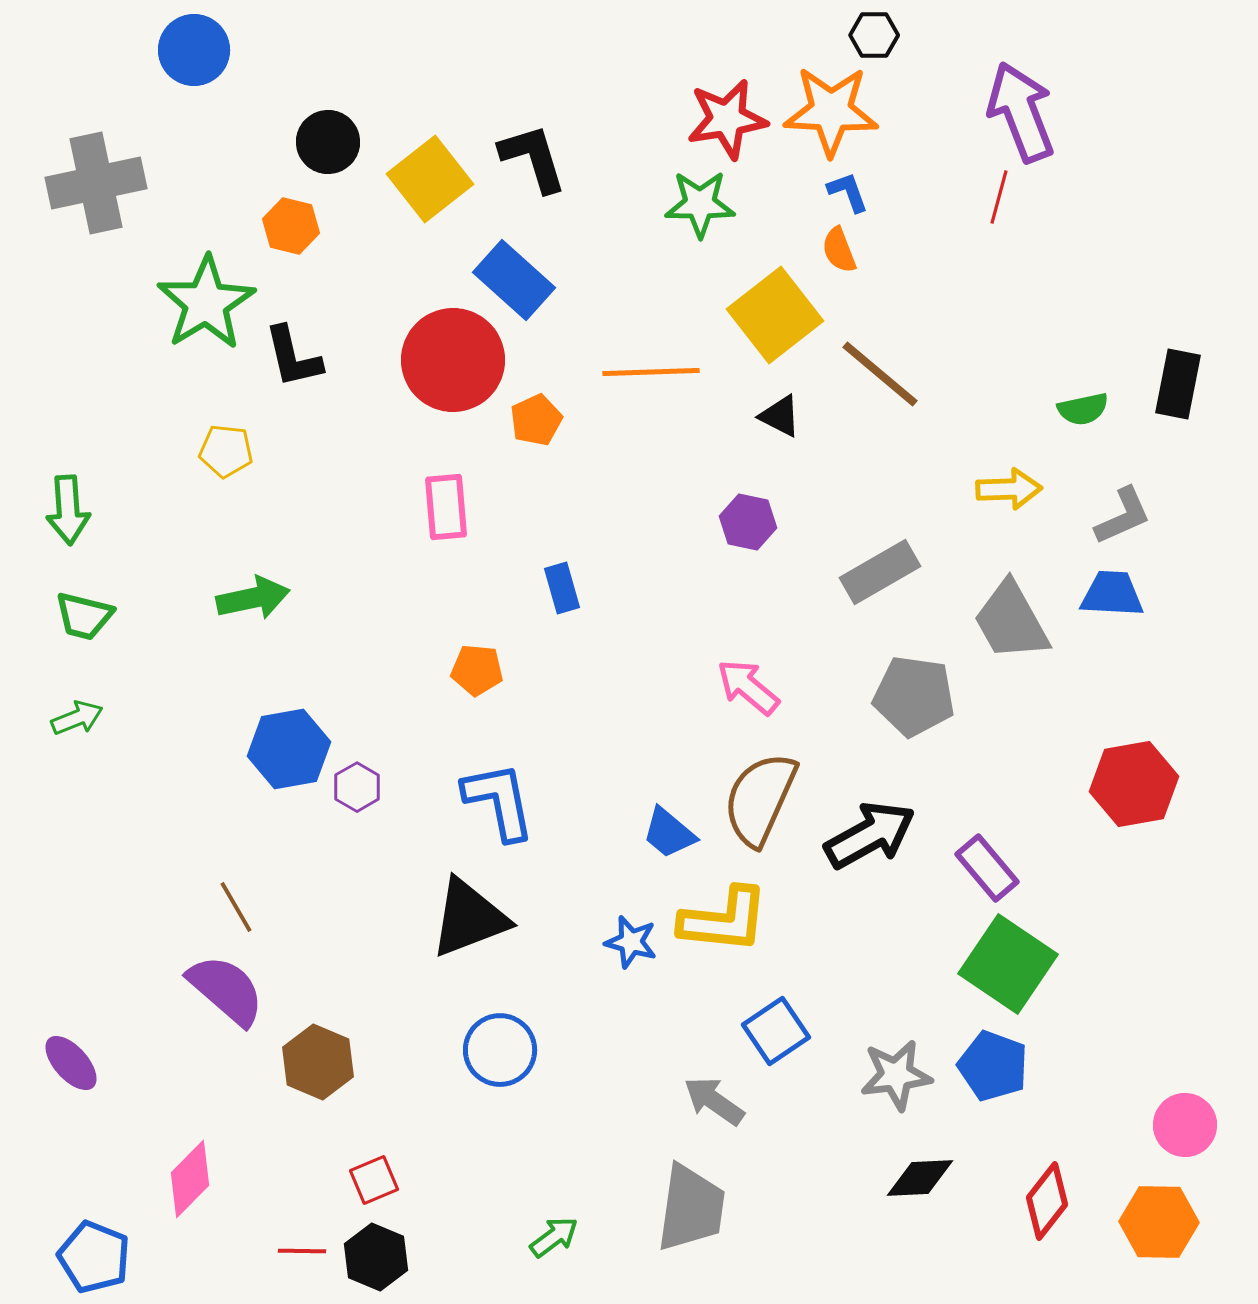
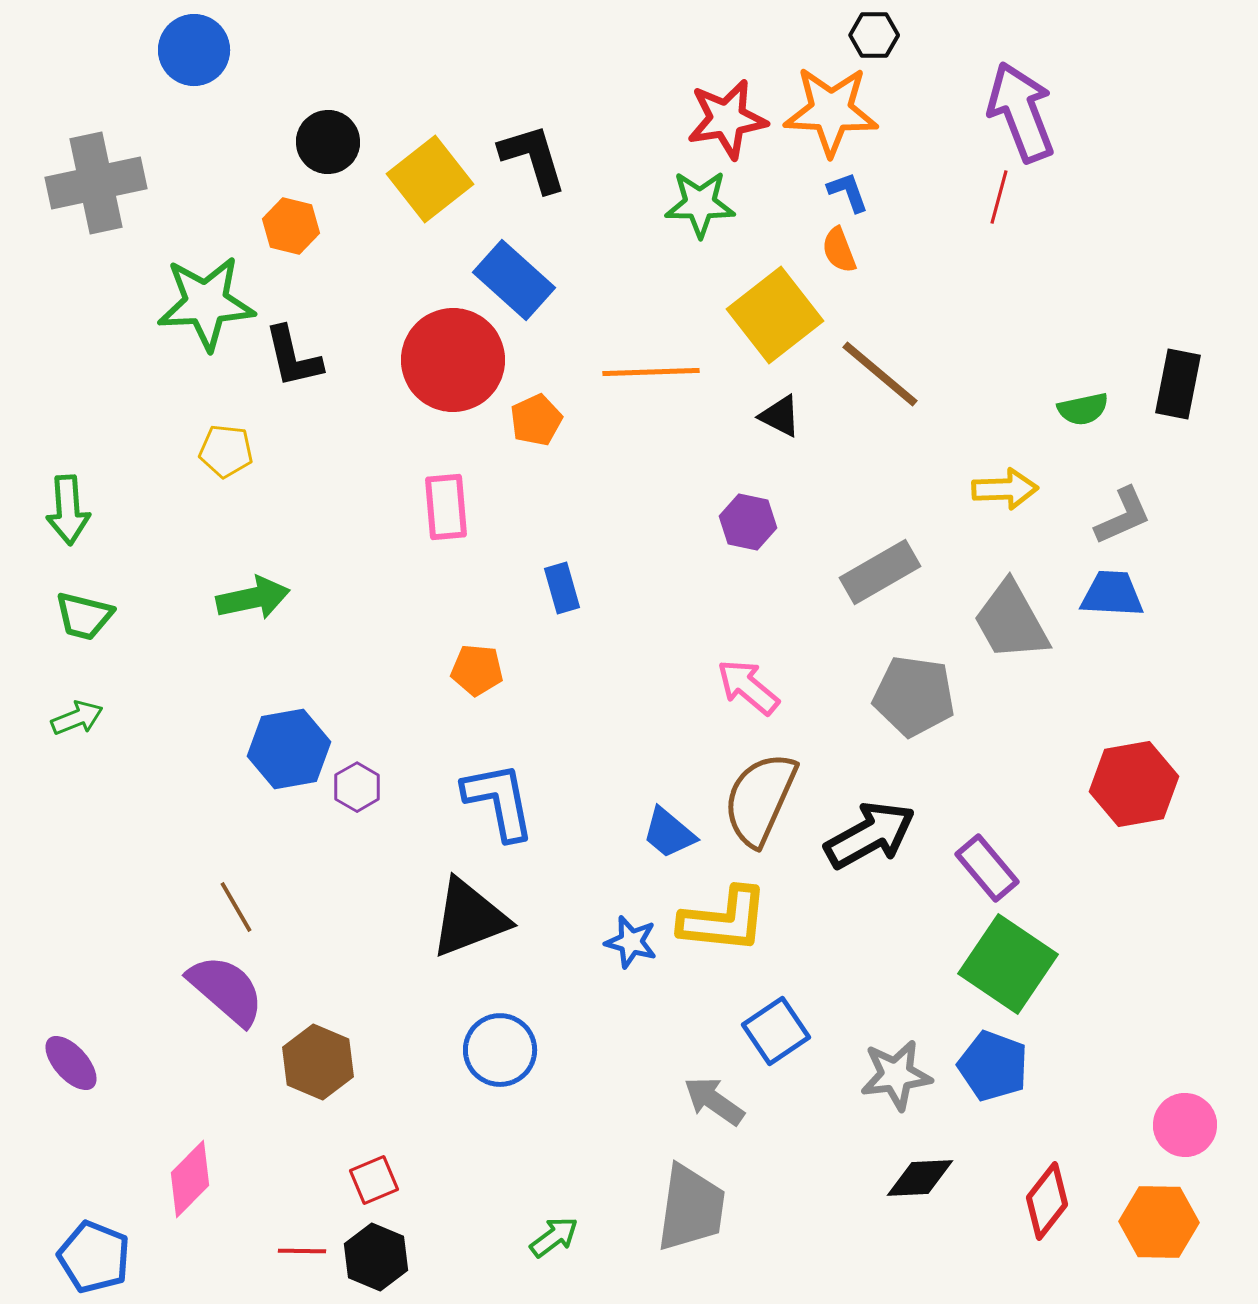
green star at (206, 303): rotated 28 degrees clockwise
yellow arrow at (1009, 489): moved 4 px left
